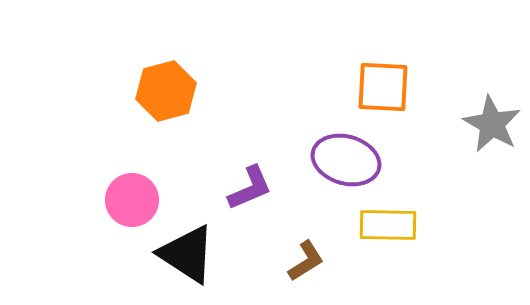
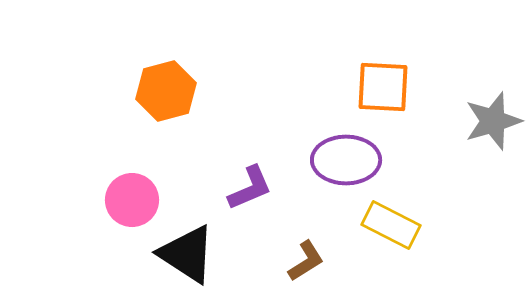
gray star: moved 1 px right, 3 px up; rotated 26 degrees clockwise
purple ellipse: rotated 16 degrees counterclockwise
yellow rectangle: moved 3 px right; rotated 26 degrees clockwise
